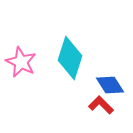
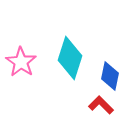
pink star: rotated 8 degrees clockwise
blue diamond: moved 9 px up; rotated 44 degrees clockwise
